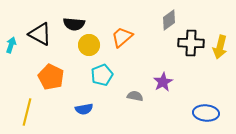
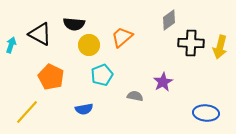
yellow line: rotated 28 degrees clockwise
